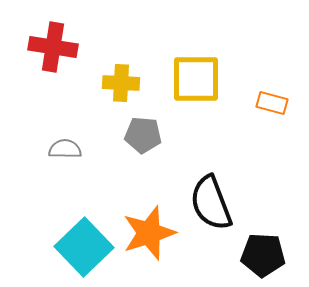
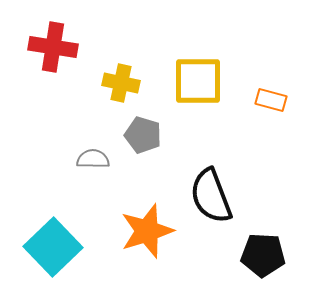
yellow square: moved 2 px right, 2 px down
yellow cross: rotated 9 degrees clockwise
orange rectangle: moved 1 px left, 3 px up
gray pentagon: rotated 12 degrees clockwise
gray semicircle: moved 28 px right, 10 px down
black semicircle: moved 7 px up
orange star: moved 2 px left, 2 px up
cyan square: moved 31 px left
